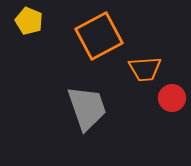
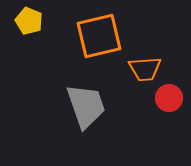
orange square: rotated 15 degrees clockwise
red circle: moved 3 px left
gray trapezoid: moved 1 px left, 2 px up
